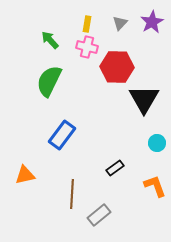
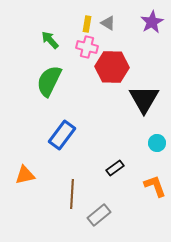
gray triangle: moved 12 px left; rotated 42 degrees counterclockwise
red hexagon: moved 5 px left
